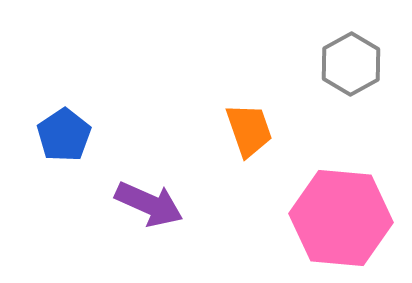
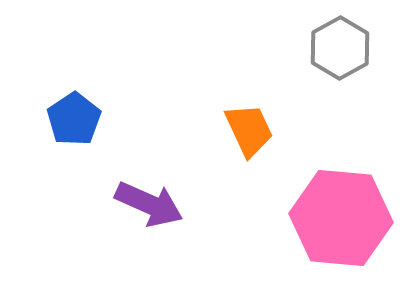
gray hexagon: moved 11 px left, 16 px up
orange trapezoid: rotated 6 degrees counterclockwise
blue pentagon: moved 10 px right, 16 px up
